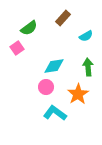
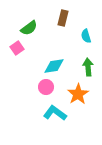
brown rectangle: rotated 28 degrees counterclockwise
cyan semicircle: rotated 104 degrees clockwise
